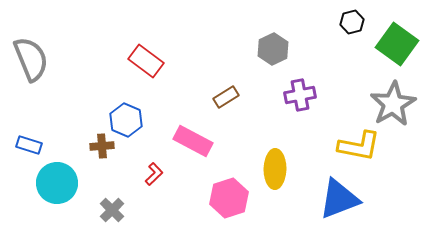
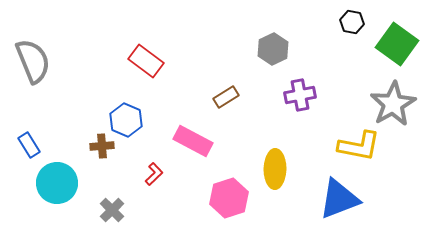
black hexagon: rotated 25 degrees clockwise
gray semicircle: moved 2 px right, 2 px down
blue rectangle: rotated 40 degrees clockwise
